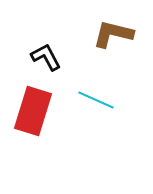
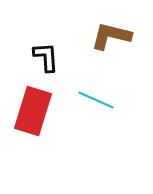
brown L-shape: moved 2 px left, 2 px down
black L-shape: rotated 24 degrees clockwise
